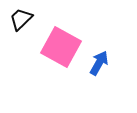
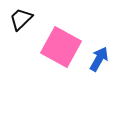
blue arrow: moved 4 px up
